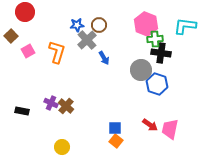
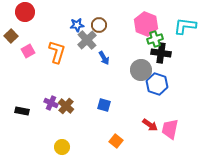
green cross: rotated 14 degrees counterclockwise
blue square: moved 11 px left, 23 px up; rotated 16 degrees clockwise
